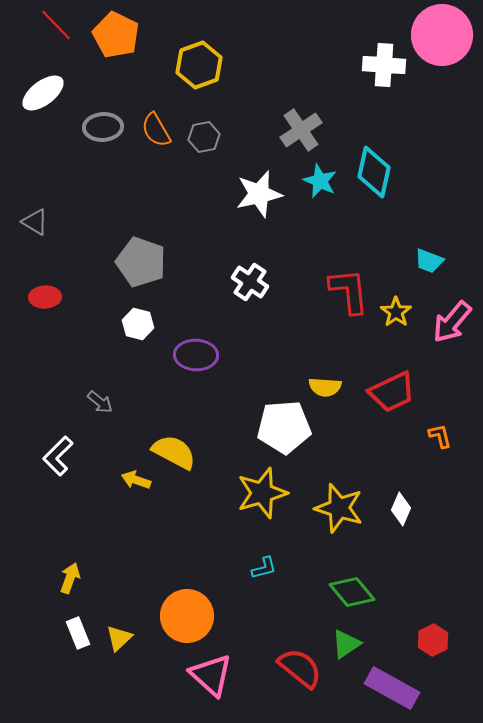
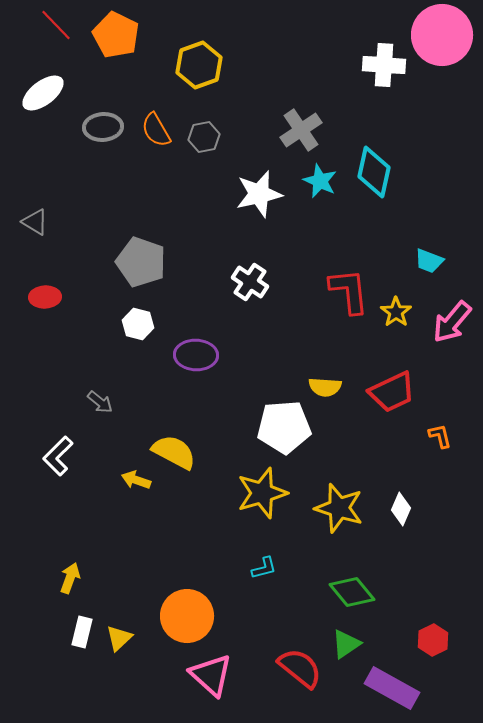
white rectangle at (78, 633): moved 4 px right, 1 px up; rotated 36 degrees clockwise
